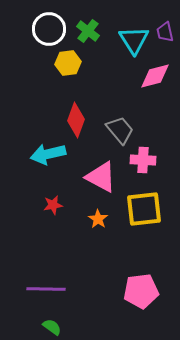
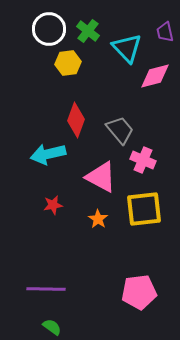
cyan triangle: moved 7 px left, 8 px down; rotated 12 degrees counterclockwise
pink cross: rotated 20 degrees clockwise
pink pentagon: moved 2 px left, 1 px down
